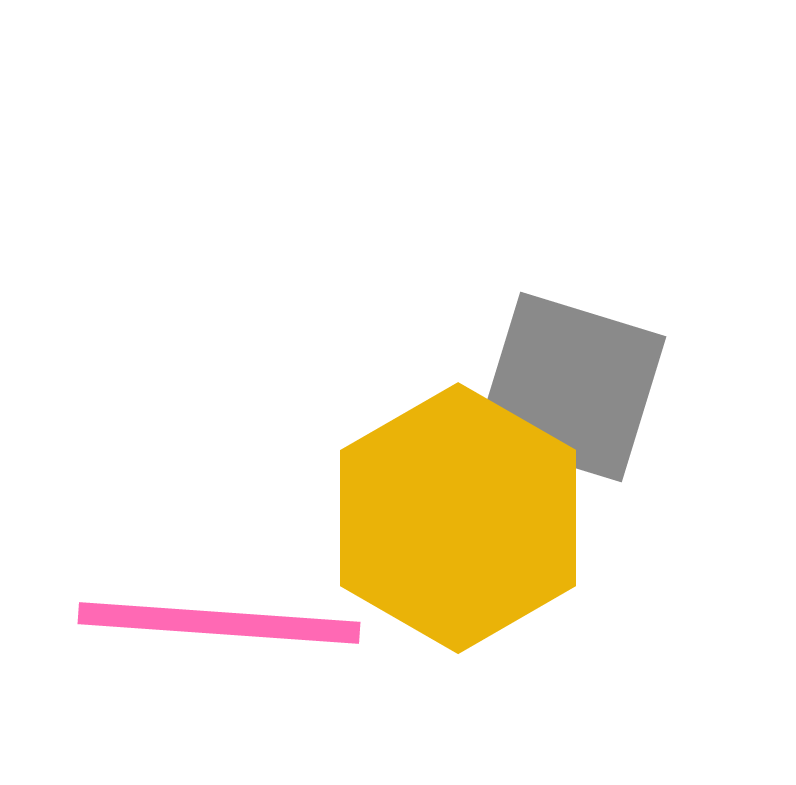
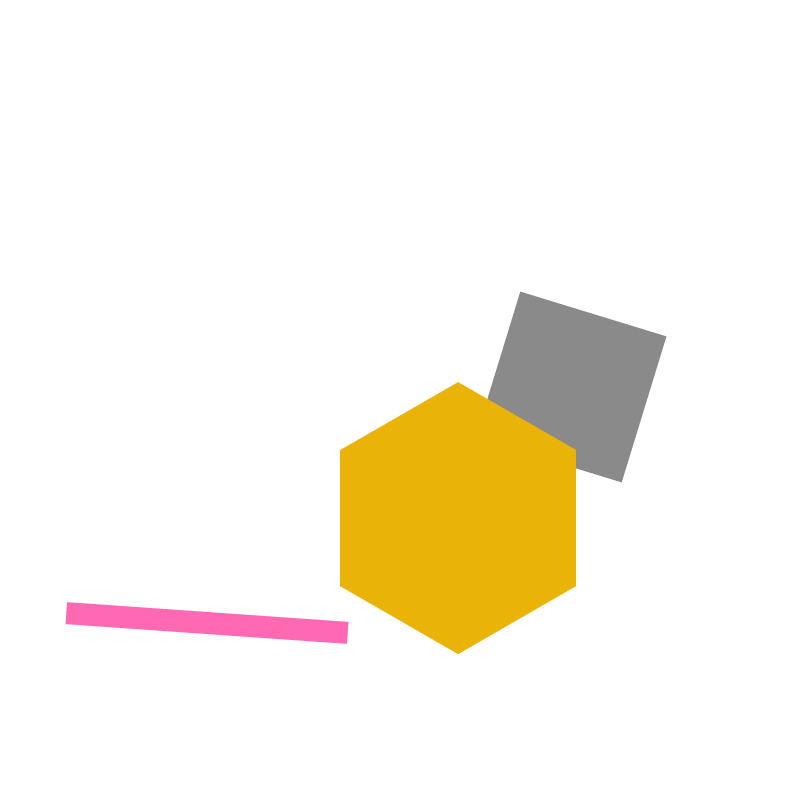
pink line: moved 12 px left
